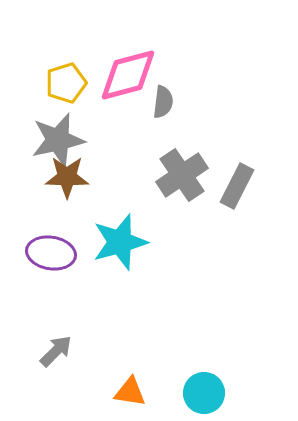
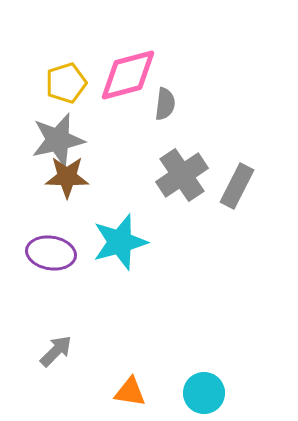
gray semicircle: moved 2 px right, 2 px down
